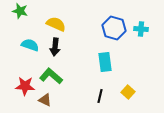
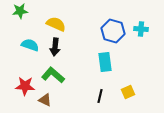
green star: rotated 21 degrees counterclockwise
blue hexagon: moved 1 px left, 3 px down
green L-shape: moved 2 px right, 1 px up
yellow square: rotated 24 degrees clockwise
